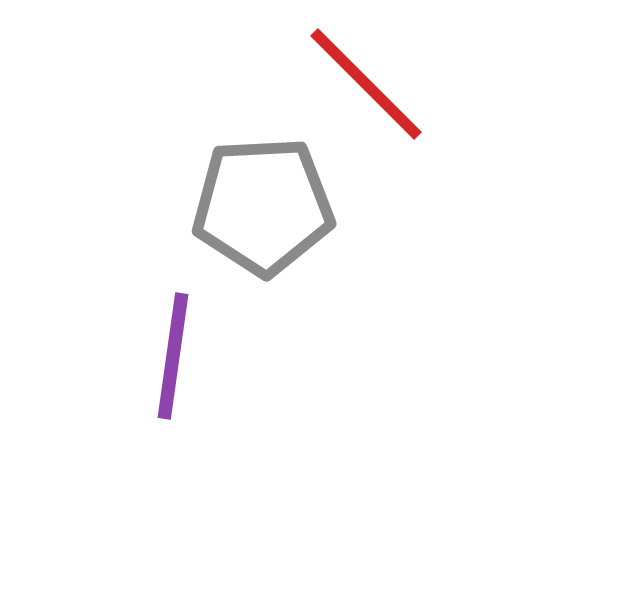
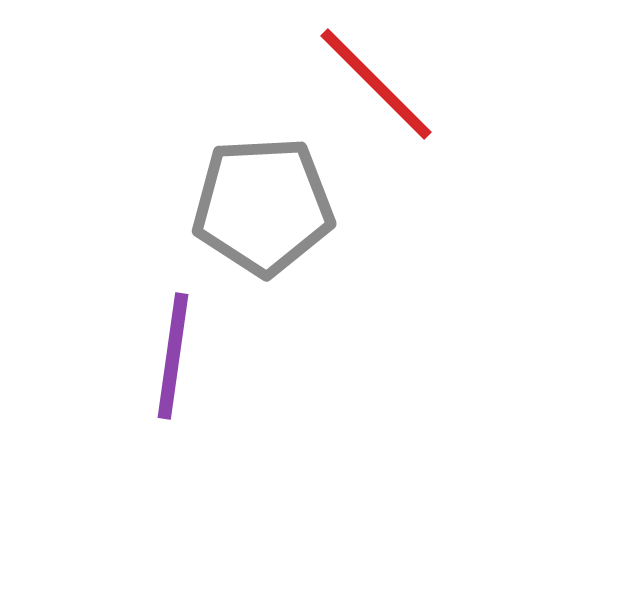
red line: moved 10 px right
